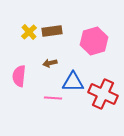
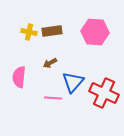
yellow cross: rotated 35 degrees counterclockwise
pink hexagon: moved 1 px right, 9 px up; rotated 20 degrees clockwise
brown arrow: rotated 16 degrees counterclockwise
pink semicircle: moved 1 px down
blue triangle: rotated 50 degrees counterclockwise
red cross: moved 1 px right, 1 px up
